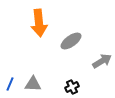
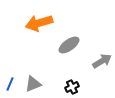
orange arrow: rotated 80 degrees clockwise
gray ellipse: moved 2 px left, 4 px down
gray triangle: rotated 24 degrees counterclockwise
